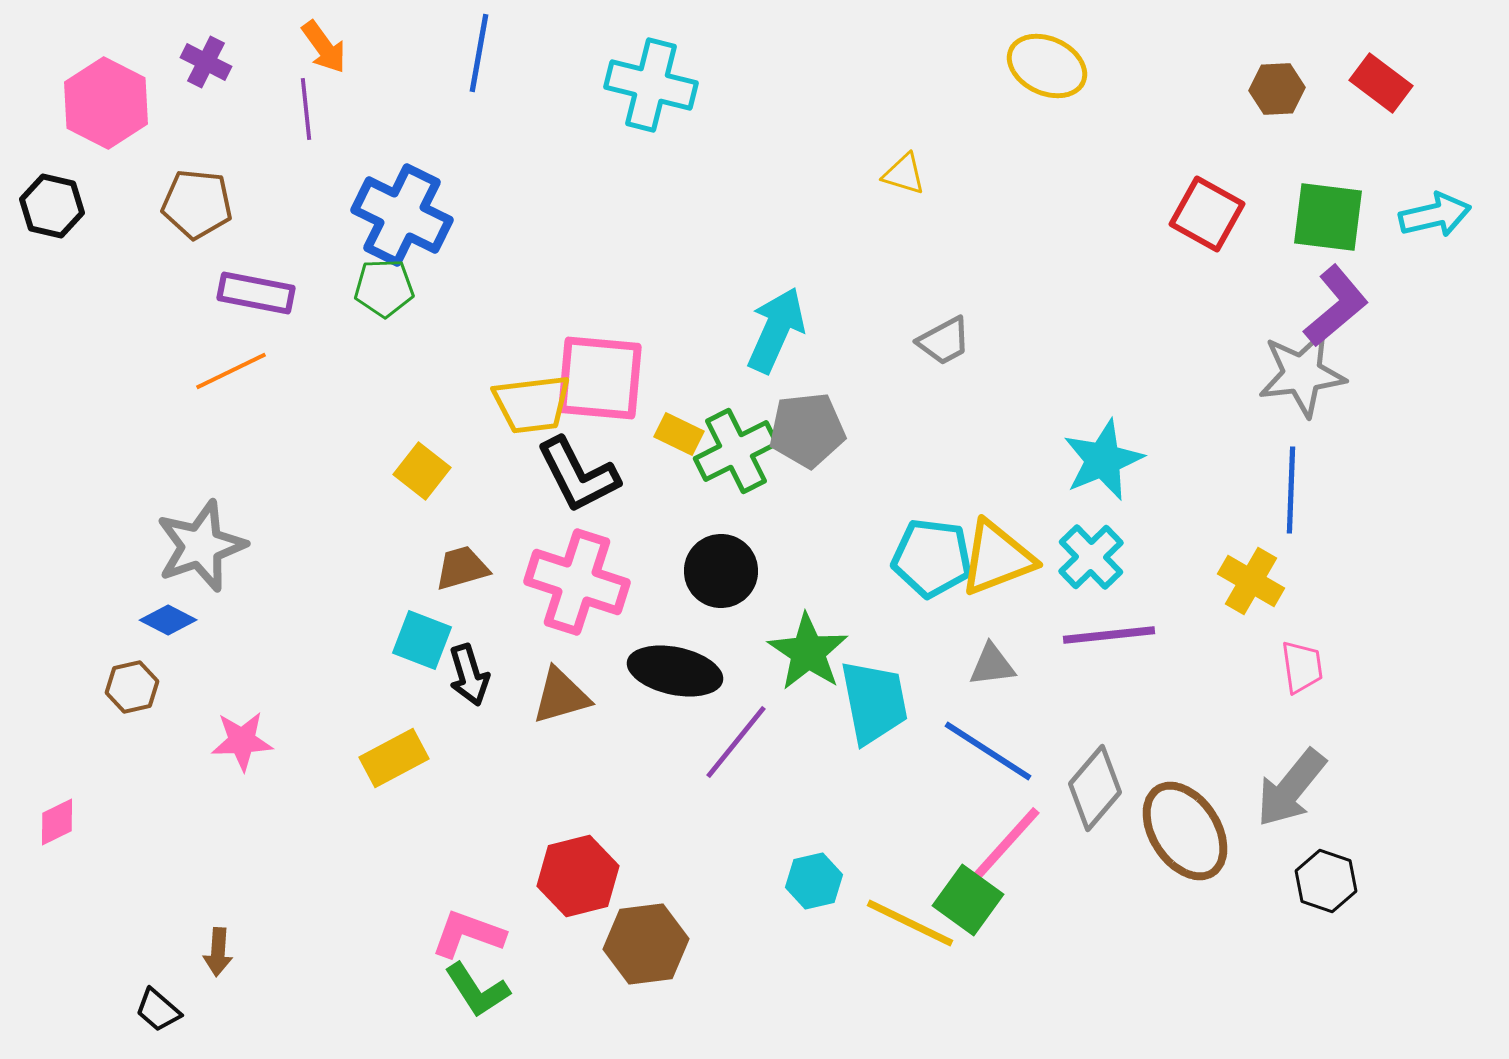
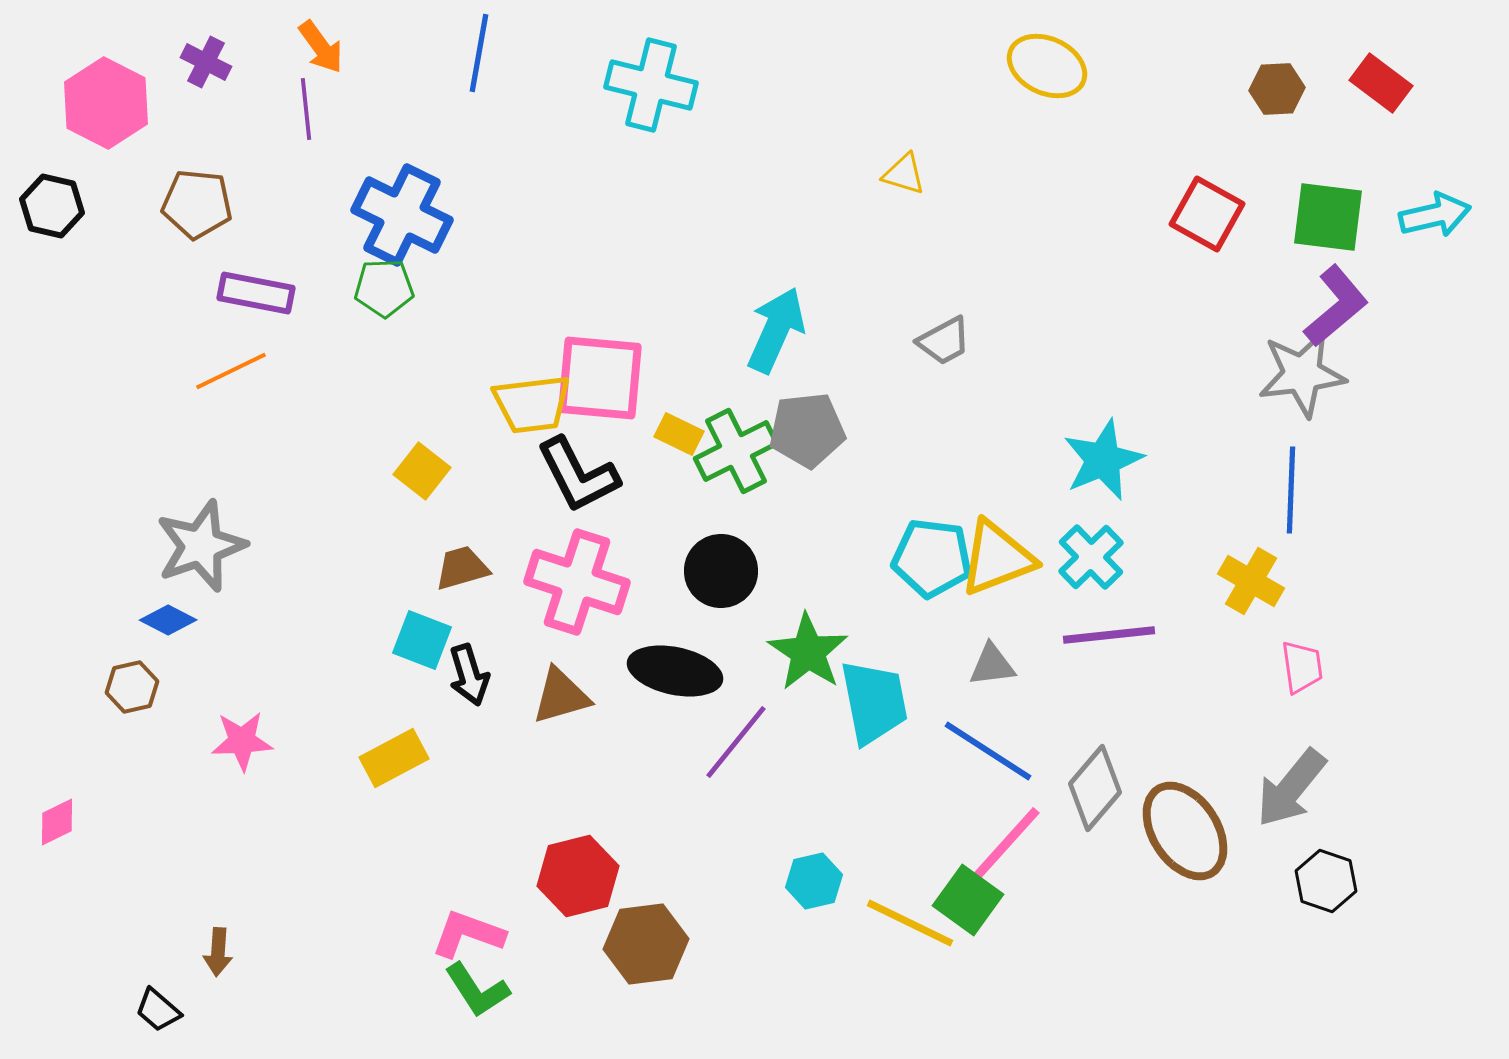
orange arrow at (324, 47): moved 3 px left
